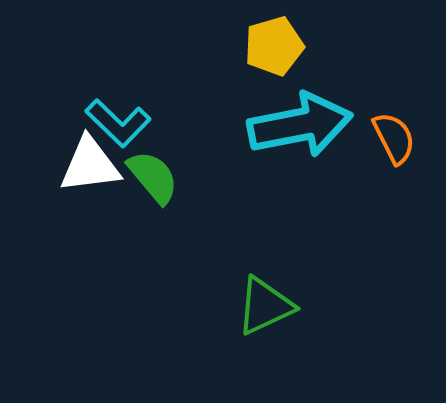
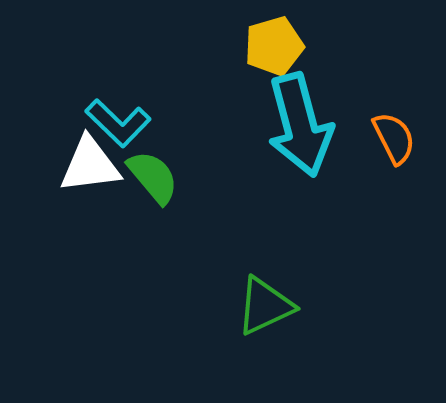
cyan arrow: rotated 86 degrees clockwise
